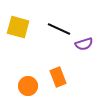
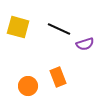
purple semicircle: moved 1 px right
